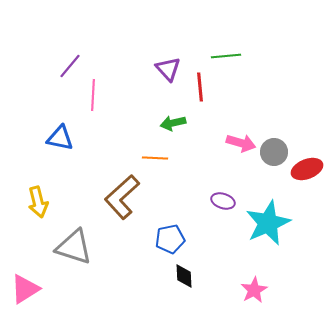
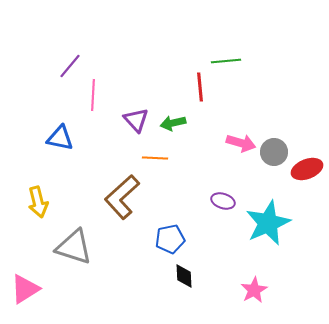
green line: moved 5 px down
purple triangle: moved 32 px left, 51 px down
